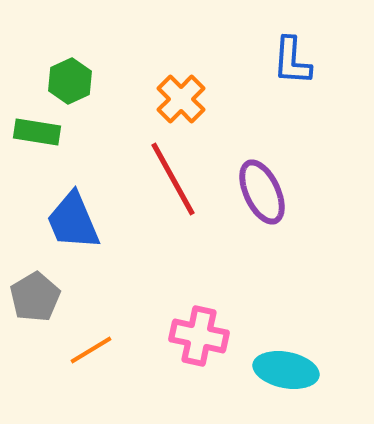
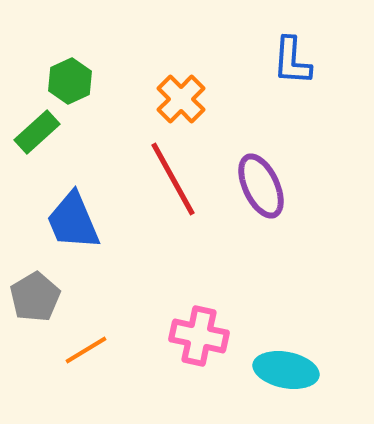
green rectangle: rotated 51 degrees counterclockwise
purple ellipse: moved 1 px left, 6 px up
orange line: moved 5 px left
